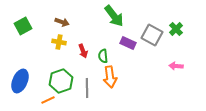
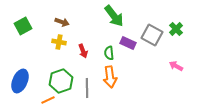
green semicircle: moved 6 px right, 3 px up
pink arrow: rotated 24 degrees clockwise
